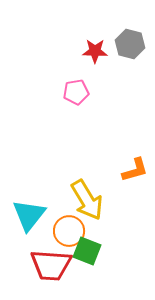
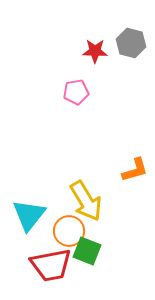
gray hexagon: moved 1 px right, 1 px up
yellow arrow: moved 1 px left, 1 px down
red trapezoid: rotated 15 degrees counterclockwise
